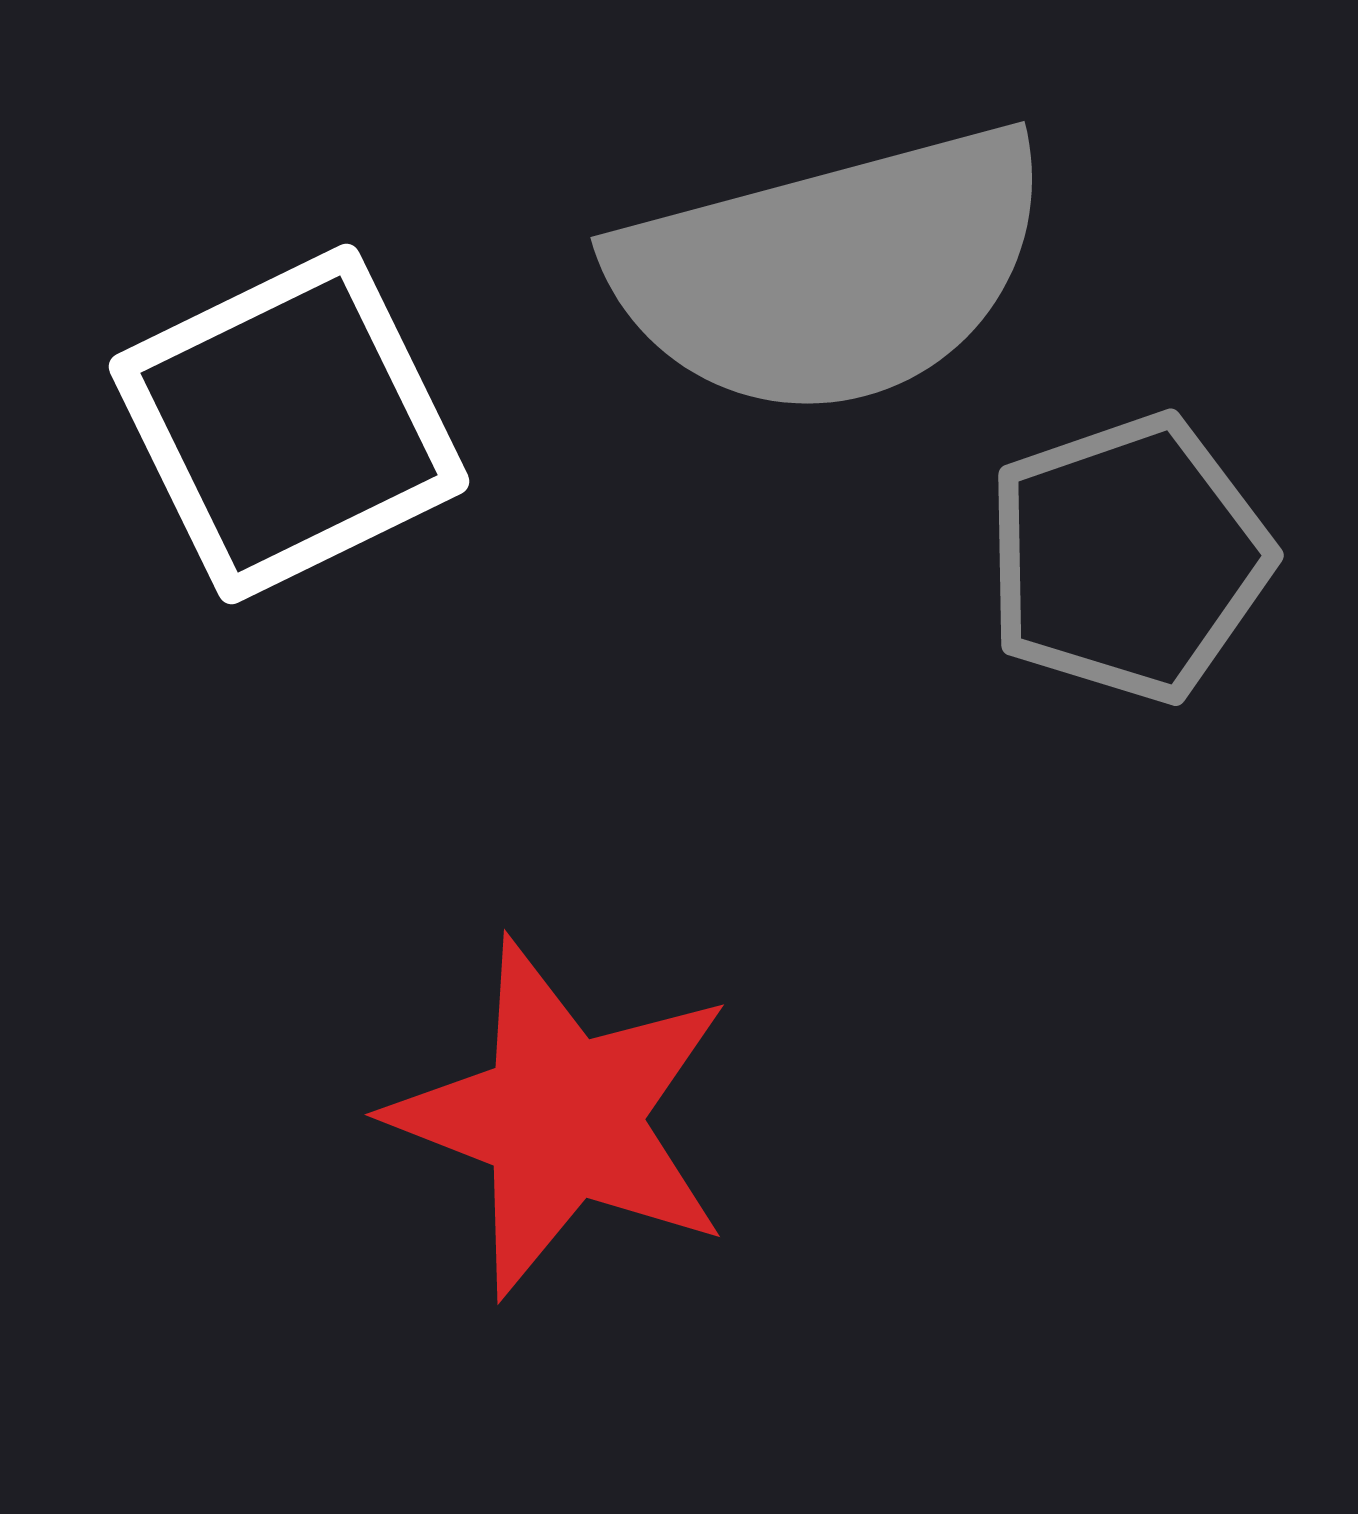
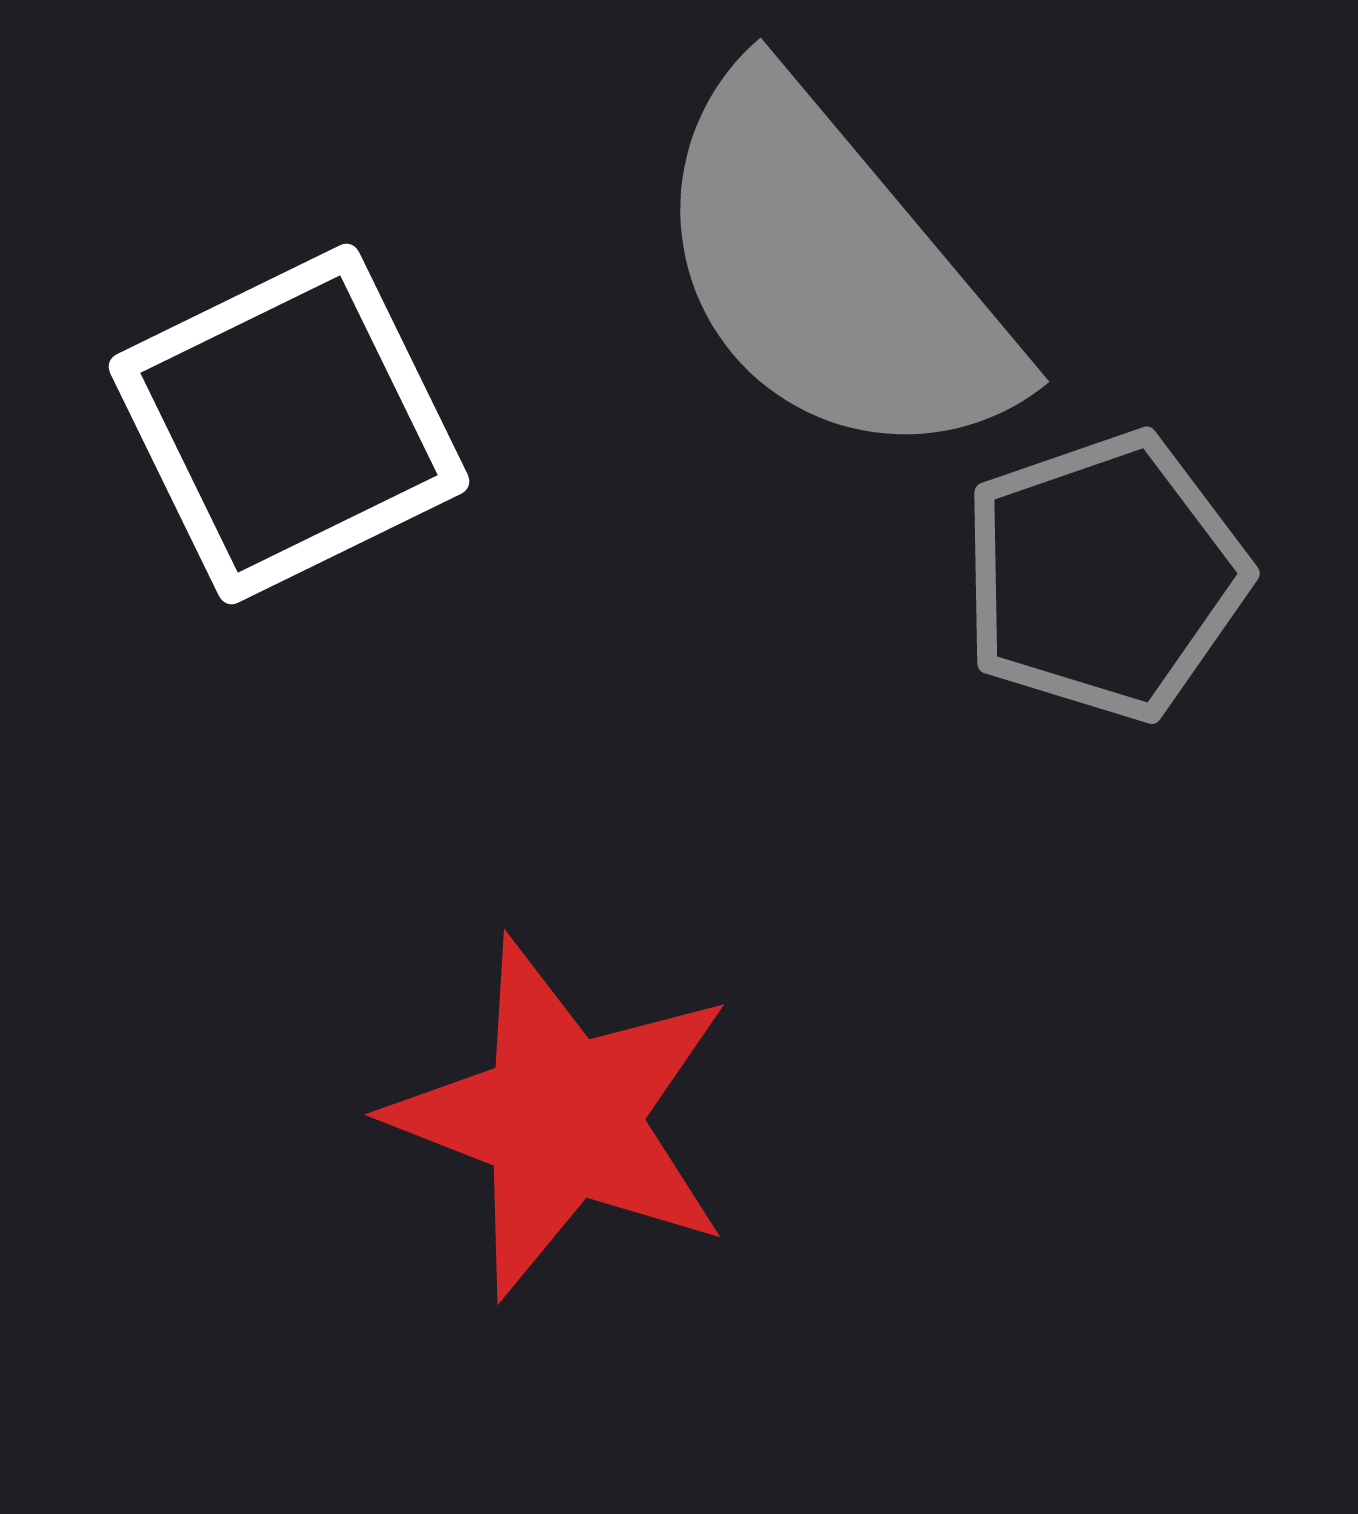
gray semicircle: rotated 65 degrees clockwise
gray pentagon: moved 24 px left, 18 px down
